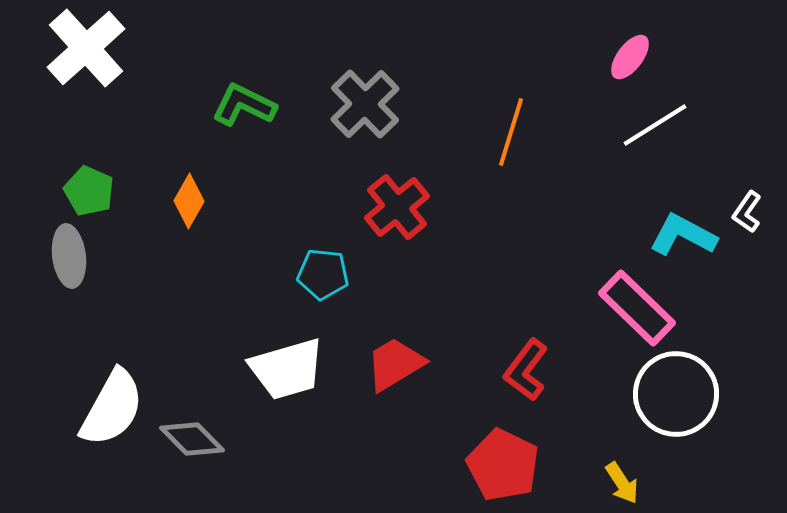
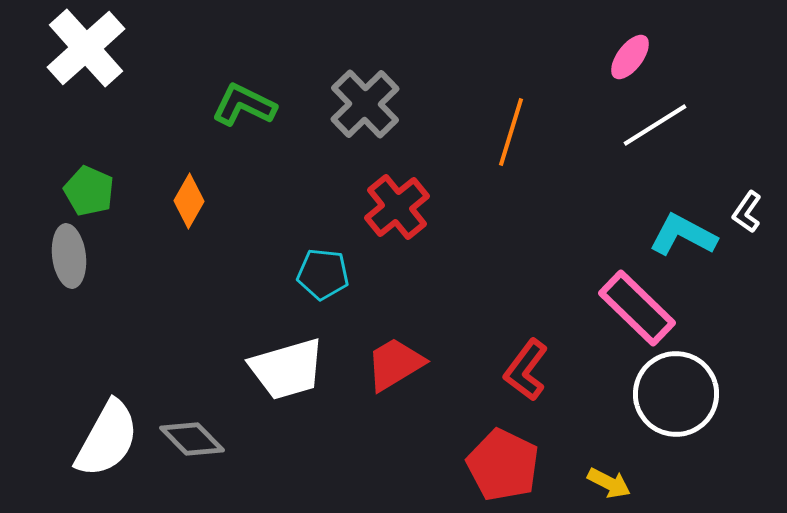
white semicircle: moved 5 px left, 31 px down
yellow arrow: moved 13 px left; rotated 30 degrees counterclockwise
